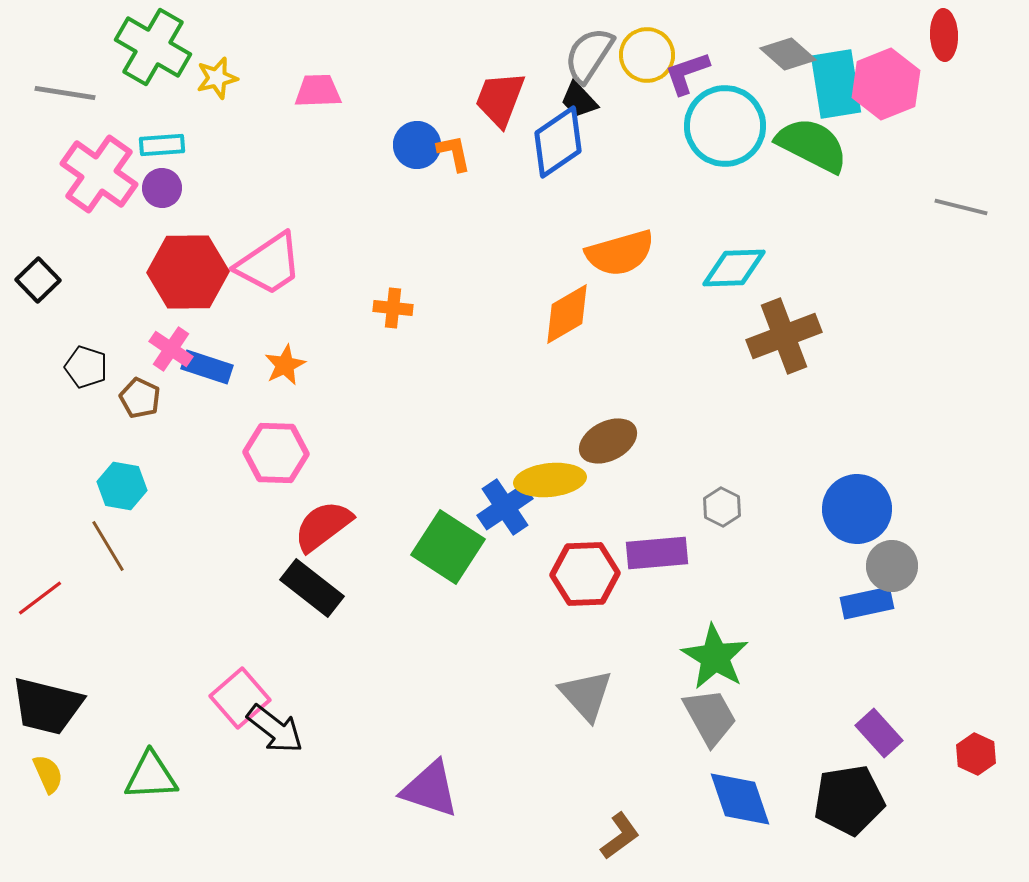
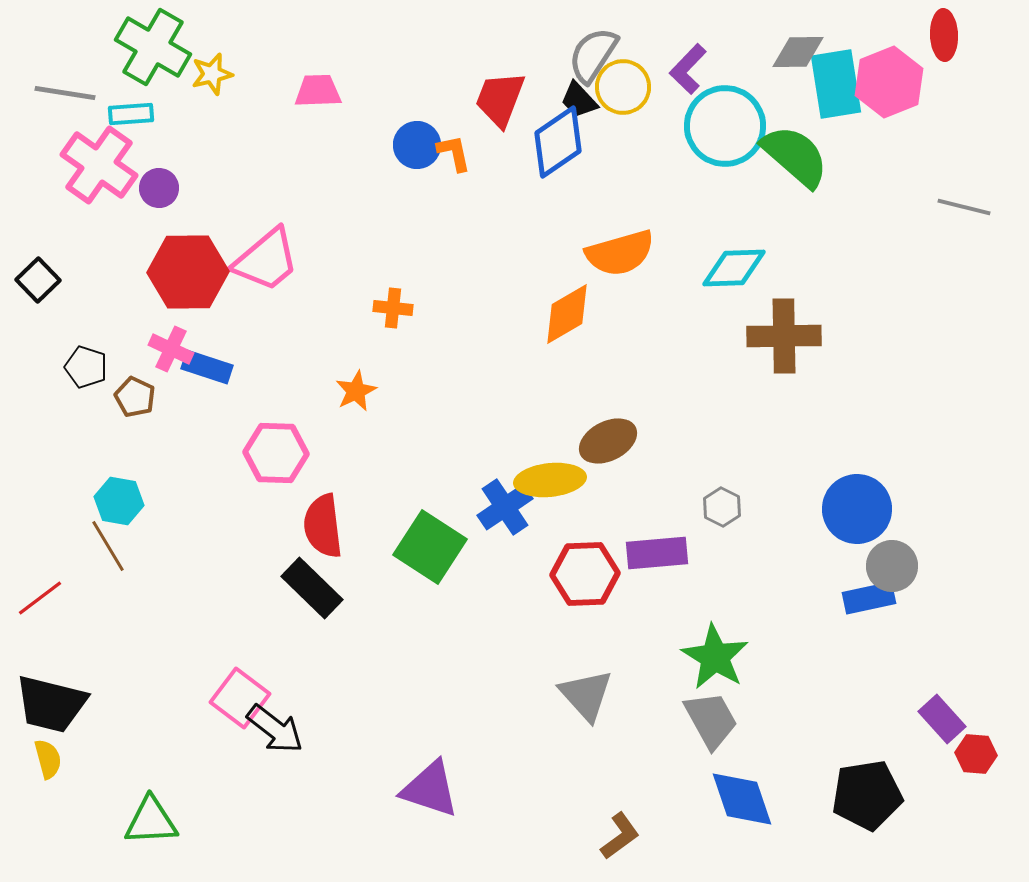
gray diamond at (788, 54): moved 10 px right, 2 px up; rotated 42 degrees counterclockwise
gray semicircle at (589, 55): moved 4 px right
yellow circle at (647, 55): moved 24 px left, 32 px down
purple L-shape at (687, 73): moved 1 px right, 4 px up; rotated 27 degrees counterclockwise
yellow star at (217, 78): moved 5 px left, 4 px up
pink hexagon at (886, 84): moved 3 px right, 2 px up
cyan rectangle at (162, 145): moved 31 px left, 31 px up
green semicircle at (812, 145): moved 17 px left, 11 px down; rotated 14 degrees clockwise
pink cross at (99, 174): moved 9 px up
purple circle at (162, 188): moved 3 px left
gray line at (961, 207): moved 3 px right
pink trapezoid at (269, 264): moved 3 px left, 4 px up; rotated 6 degrees counterclockwise
brown cross at (784, 336): rotated 20 degrees clockwise
pink cross at (171, 349): rotated 9 degrees counterclockwise
orange star at (285, 365): moved 71 px right, 26 px down
brown pentagon at (140, 398): moved 5 px left, 1 px up
cyan hexagon at (122, 486): moved 3 px left, 15 px down
red semicircle at (323, 526): rotated 60 degrees counterclockwise
green square at (448, 547): moved 18 px left
black rectangle at (312, 588): rotated 6 degrees clockwise
blue rectangle at (867, 603): moved 2 px right, 5 px up
pink square at (240, 698): rotated 12 degrees counterclockwise
black trapezoid at (47, 706): moved 4 px right, 2 px up
gray trapezoid at (710, 717): moved 1 px right, 3 px down
purple rectangle at (879, 733): moved 63 px right, 14 px up
red hexagon at (976, 754): rotated 21 degrees counterclockwise
yellow semicircle at (48, 774): moved 15 px up; rotated 9 degrees clockwise
green triangle at (151, 776): moved 45 px down
blue diamond at (740, 799): moved 2 px right
black pentagon at (849, 800): moved 18 px right, 5 px up
